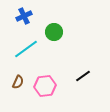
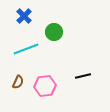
blue cross: rotated 21 degrees counterclockwise
cyan line: rotated 15 degrees clockwise
black line: rotated 21 degrees clockwise
